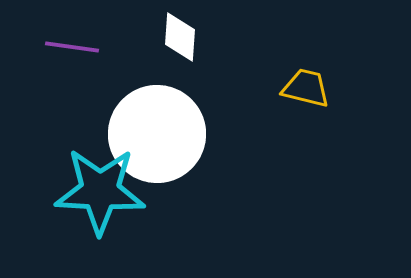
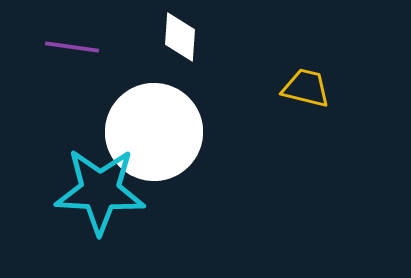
white circle: moved 3 px left, 2 px up
